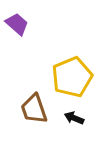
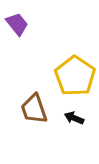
purple trapezoid: rotated 10 degrees clockwise
yellow pentagon: moved 3 px right, 1 px up; rotated 15 degrees counterclockwise
